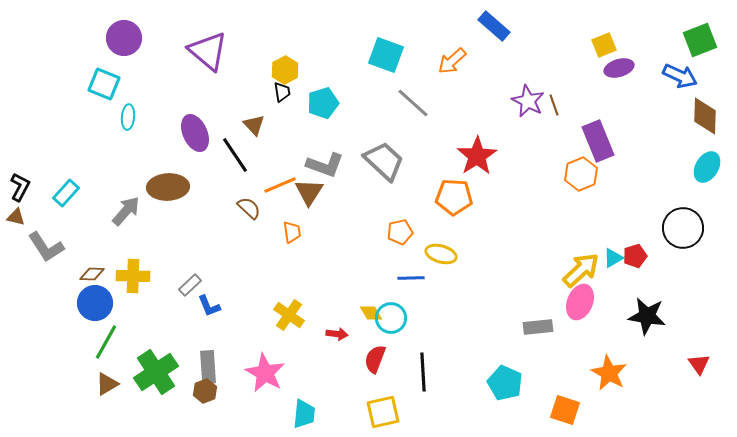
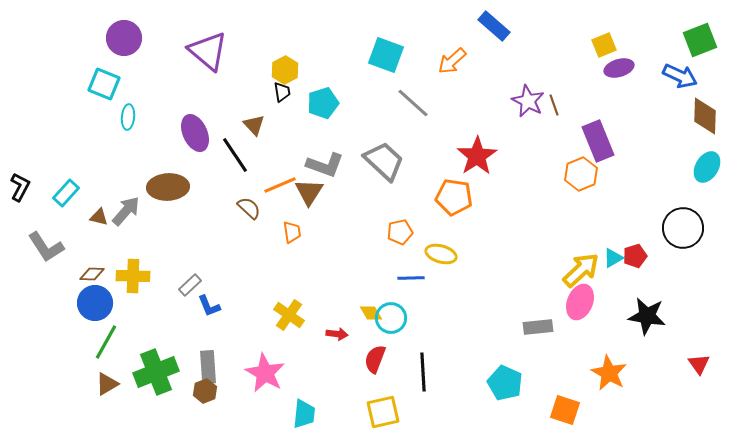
orange pentagon at (454, 197): rotated 6 degrees clockwise
brown triangle at (16, 217): moved 83 px right
green cross at (156, 372): rotated 12 degrees clockwise
